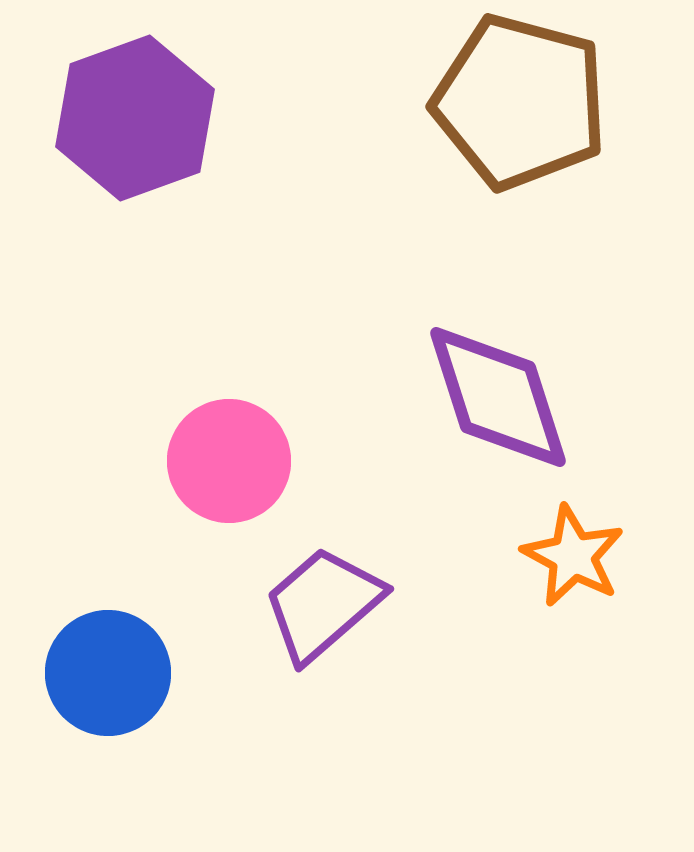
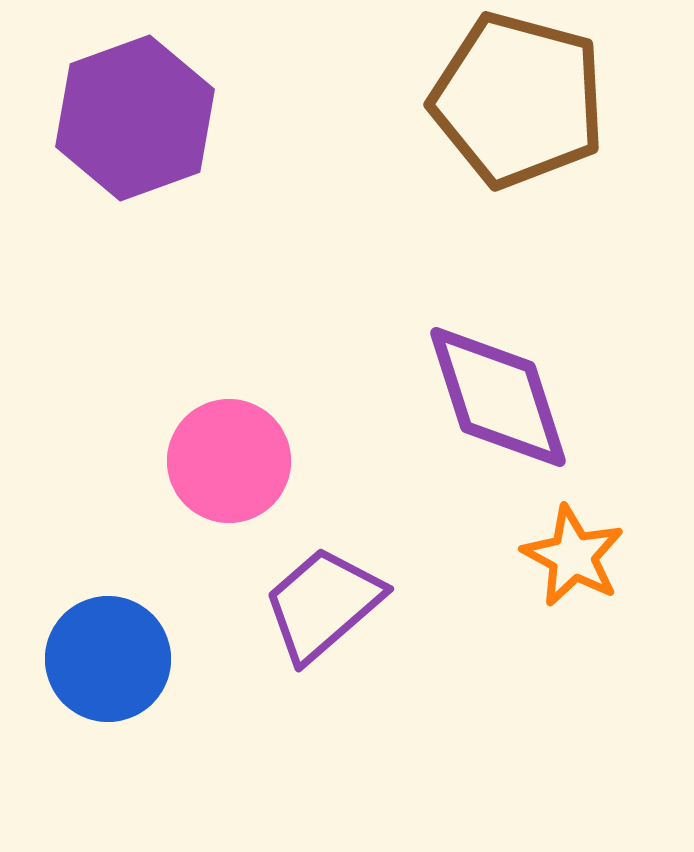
brown pentagon: moved 2 px left, 2 px up
blue circle: moved 14 px up
